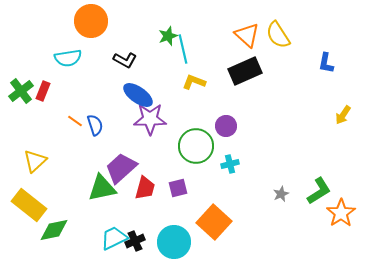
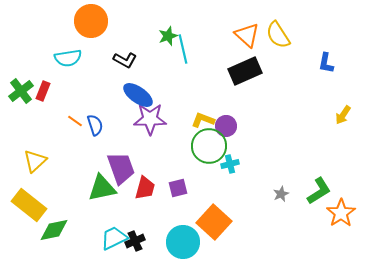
yellow L-shape: moved 9 px right, 38 px down
green circle: moved 13 px right
purple trapezoid: rotated 112 degrees clockwise
cyan circle: moved 9 px right
